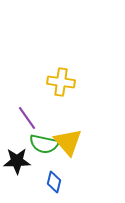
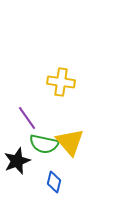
yellow triangle: moved 2 px right
black star: rotated 20 degrees counterclockwise
